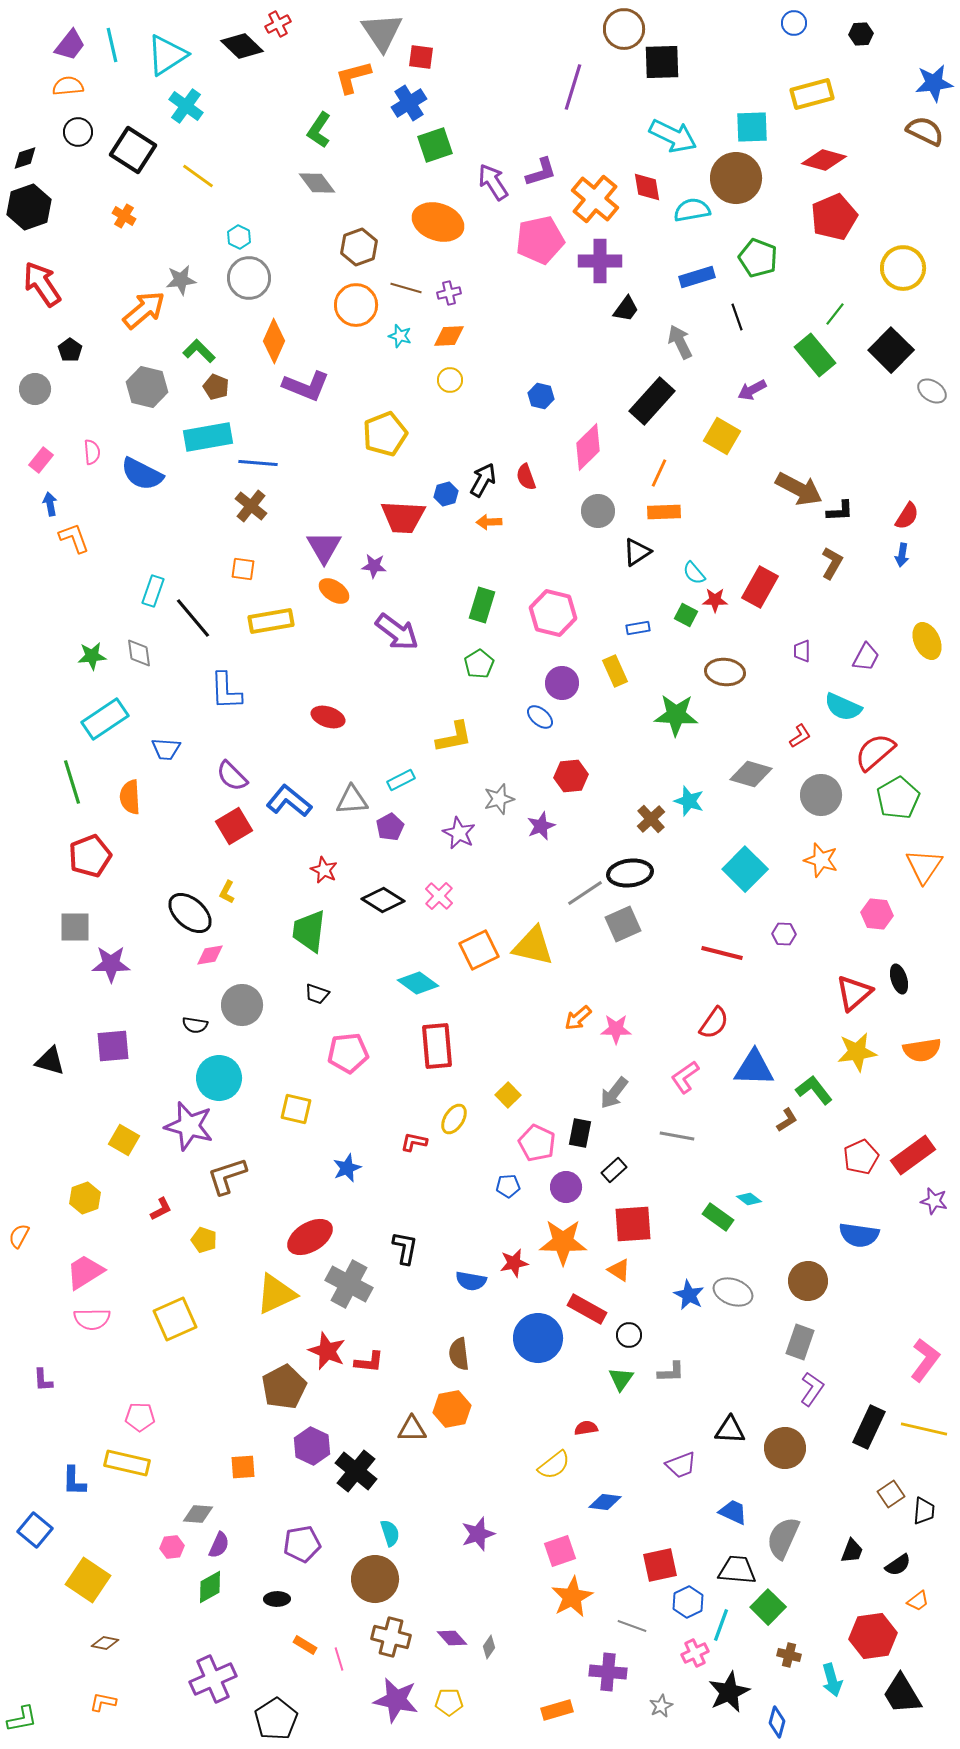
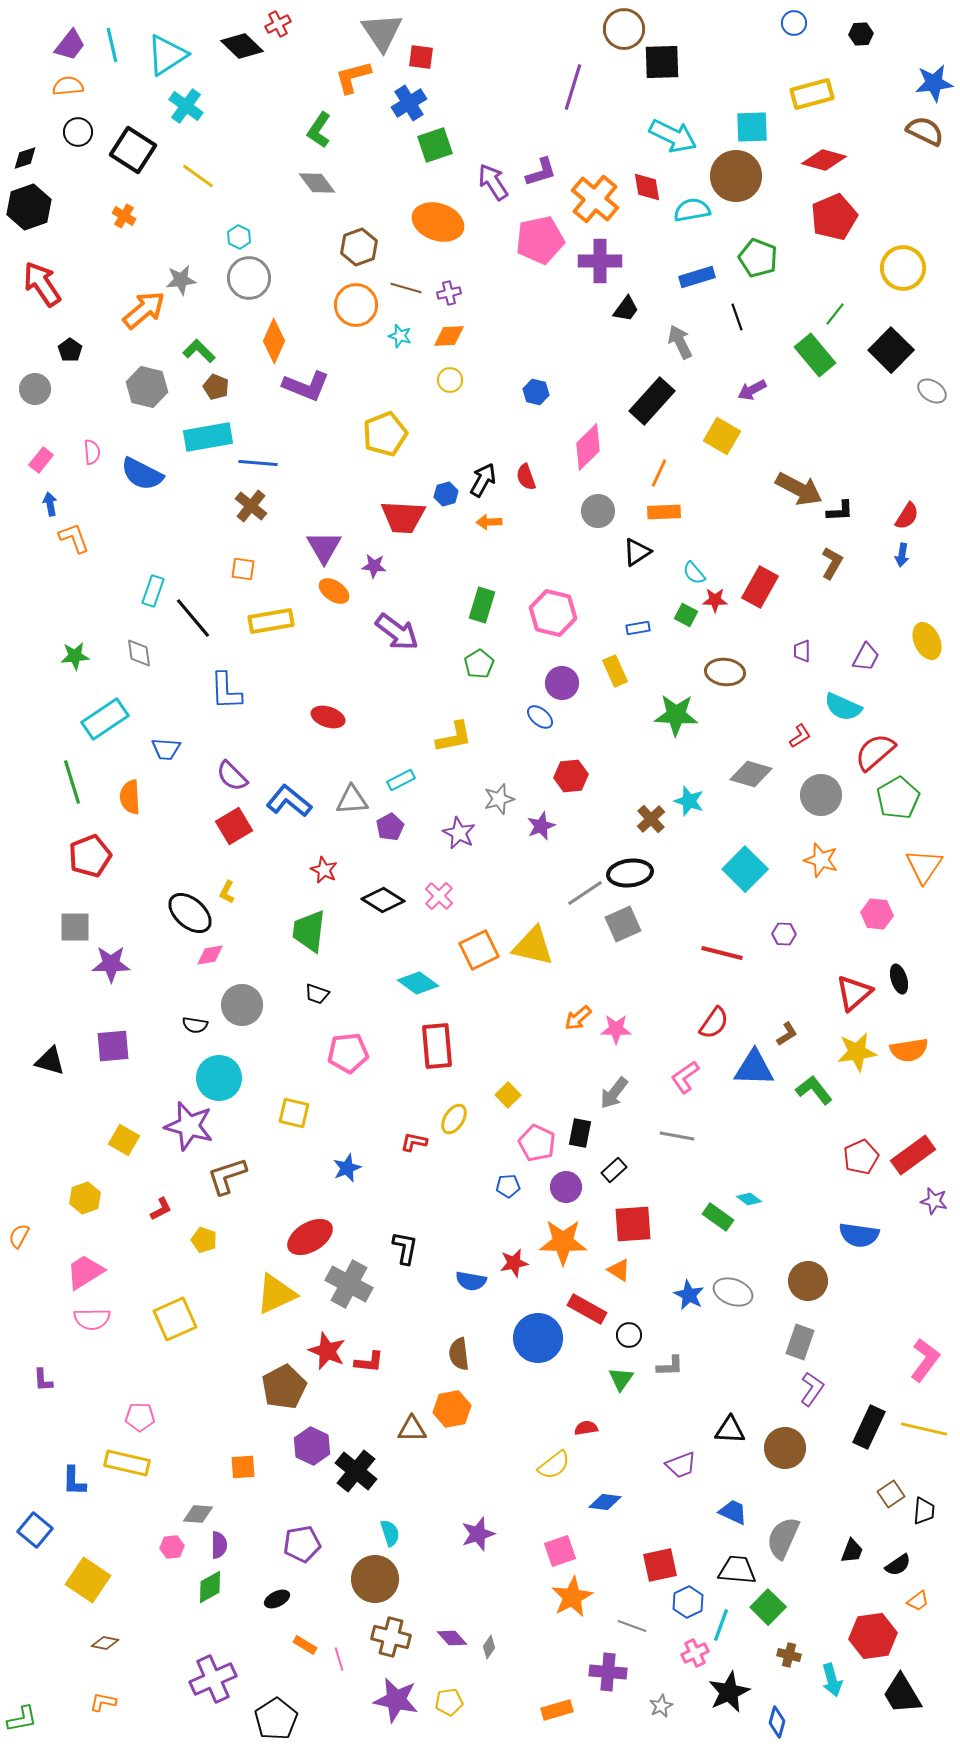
brown circle at (736, 178): moved 2 px up
blue hexagon at (541, 396): moved 5 px left, 4 px up
green star at (92, 656): moved 17 px left
orange semicircle at (922, 1050): moved 13 px left
yellow square at (296, 1109): moved 2 px left, 4 px down
brown L-shape at (787, 1120): moved 86 px up
gray L-shape at (671, 1372): moved 1 px left, 6 px up
purple semicircle at (219, 1545): rotated 24 degrees counterclockwise
black ellipse at (277, 1599): rotated 25 degrees counterclockwise
yellow pentagon at (449, 1702): rotated 8 degrees counterclockwise
